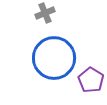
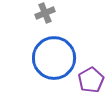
purple pentagon: rotated 10 degrees clockwise
